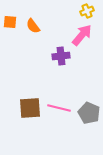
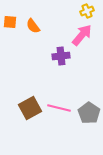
brown square: rotated 25 degrees counterclockwise
gray pentagon: rotated 10 degrees clockwise
